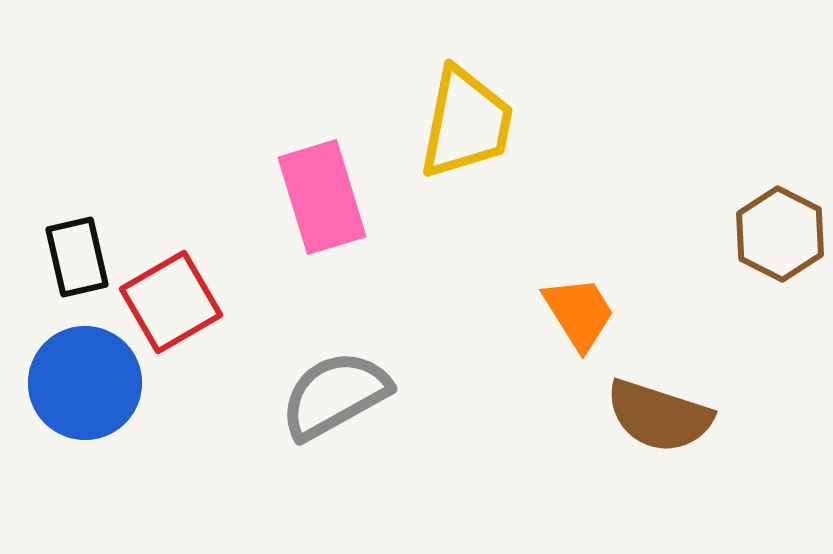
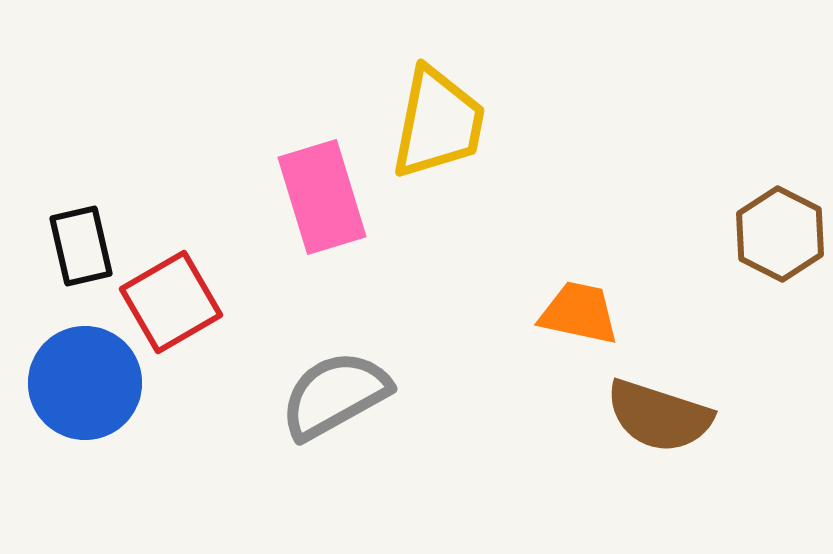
yellow trapezoid: moved 28 px left
black rectangle: moved 4 px right, 11 px up
orange trapezoid: rotated 46 degrees counterclockwise
